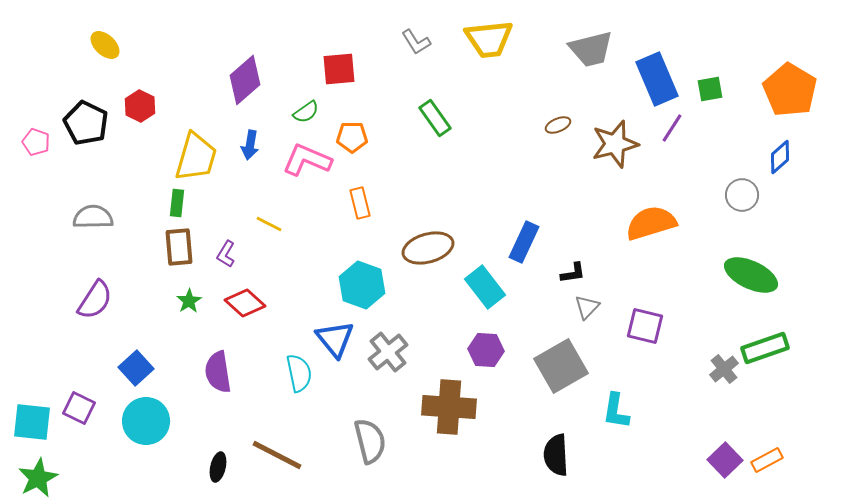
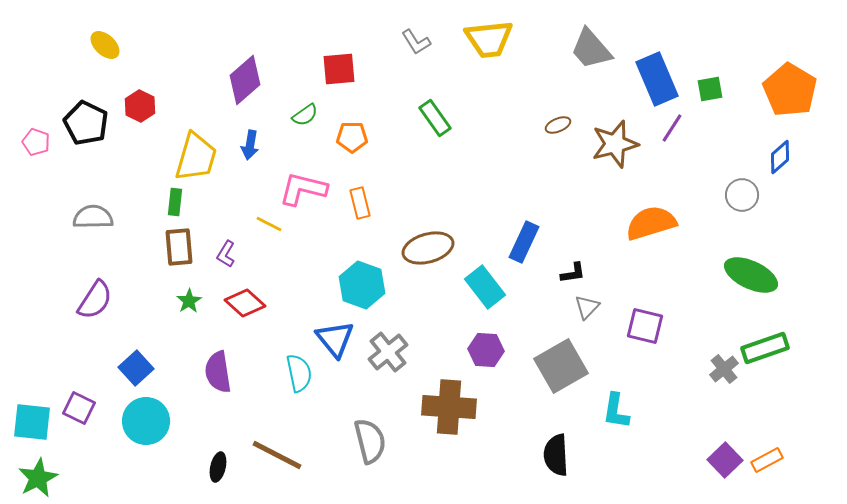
gray trapezoid at (591, 49): rotated 63 degrees clockwise
green semicircle at (306, 112): moved 1 px left, 3 px down
pink L-shape at (307, 160): moved 4 px left, 29 px down; rotated 9 degrees counterclockwise
green rectangle at (177, 203): moved 2 px left, 1 px up
